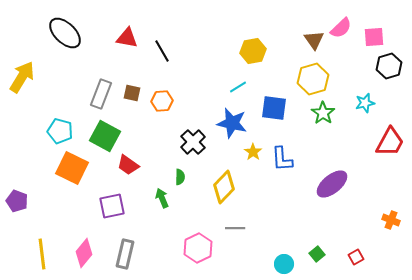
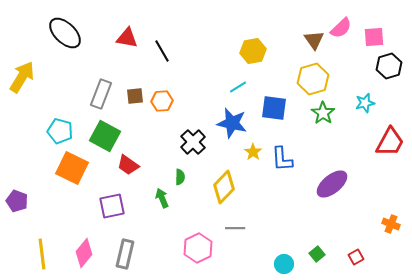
brown square at (132, 93): moved 3 px right, 3 px down; rotated 18 degrees counterclockwise
orange cross at (391, 220): moved 4 px down
